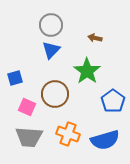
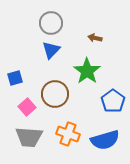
gray circle: moved 2 px up
pink square: rotated 24 degrees clockwise
